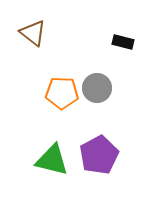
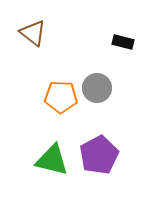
orange pentagon: moved 1 px left, 4 px down
